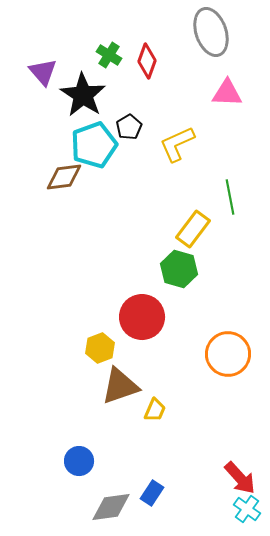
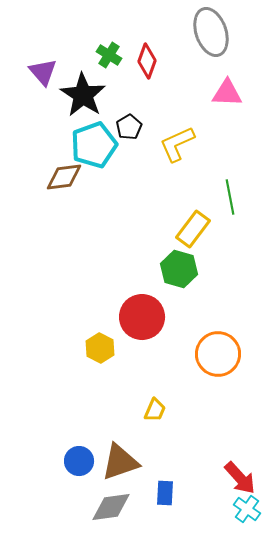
yellow hexagon: rotated 12 degrees counterclockwise
orange circle: moved 10 px left
brown triangle: moved 76 px down
blue rectangle: moved 13 px right; rotated 30 degrees counterclockwise
